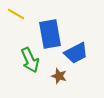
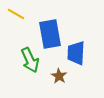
blue trapezoid: rotated 120 degrees clockwise
brown star: rotated 14 degrees clockwise
